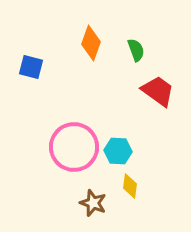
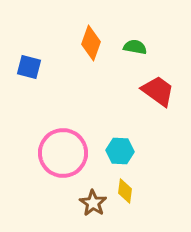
green semicircle: moved 1 px left, 3 px up; rotated 60 degrees counterclockwise
blue square: moved 2 px left
pink circle: moved 11 px left, 6 px down
cyan hexagon: moved 2 px right
yellow diamond: moved 5 px left, 5 px down
brown star: rotated 12 degrees clockwise
